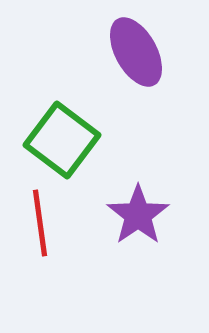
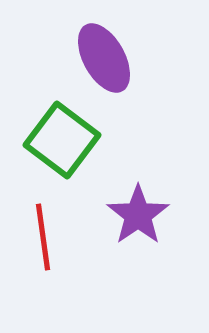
purple ellipse: moved 32 px left, 6 px down
red line: moved 3 px right, 14 px down
